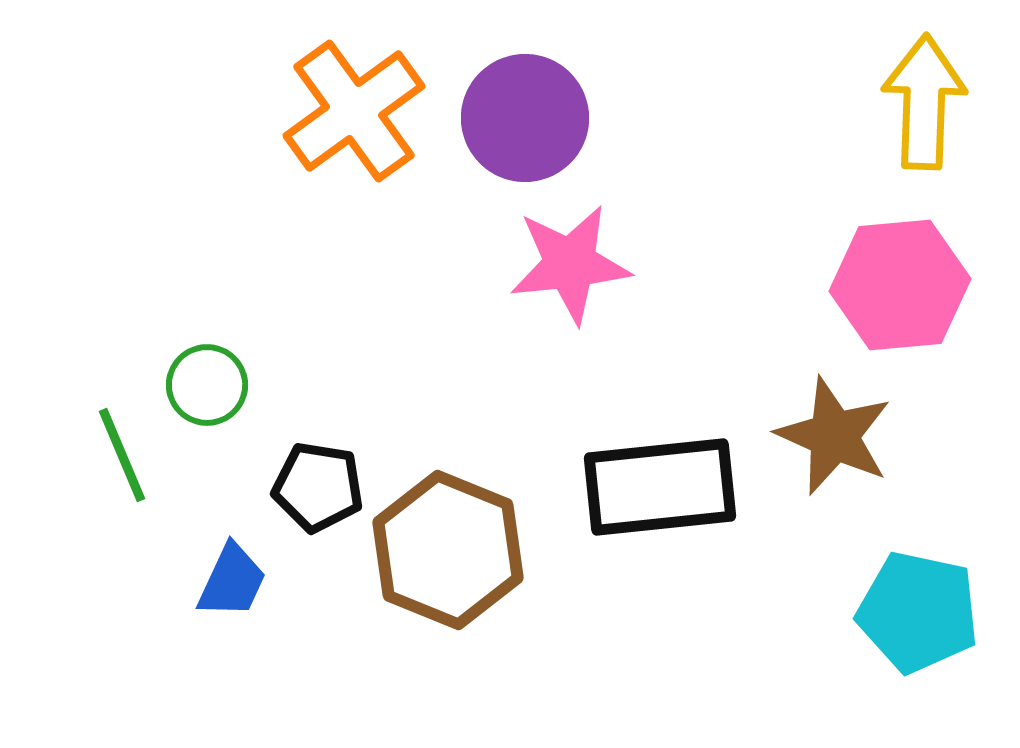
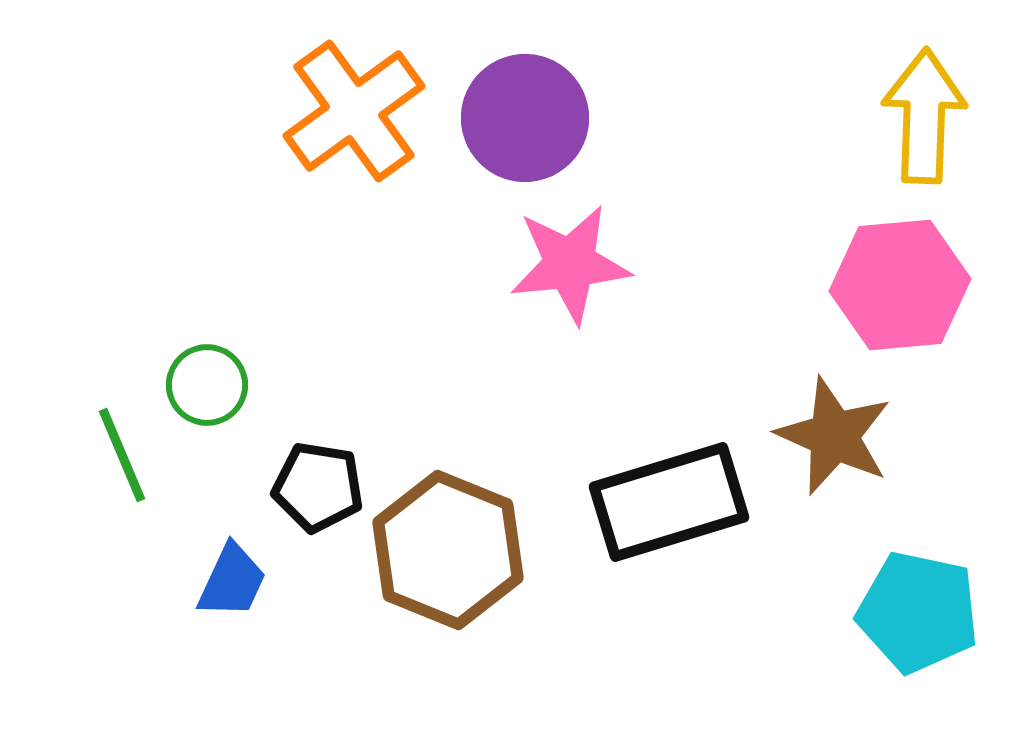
yellow arrow: moved 14 px down
black rectangle: moved 9 px right, 15 px down; rotated 11 degrees counterclockwise
